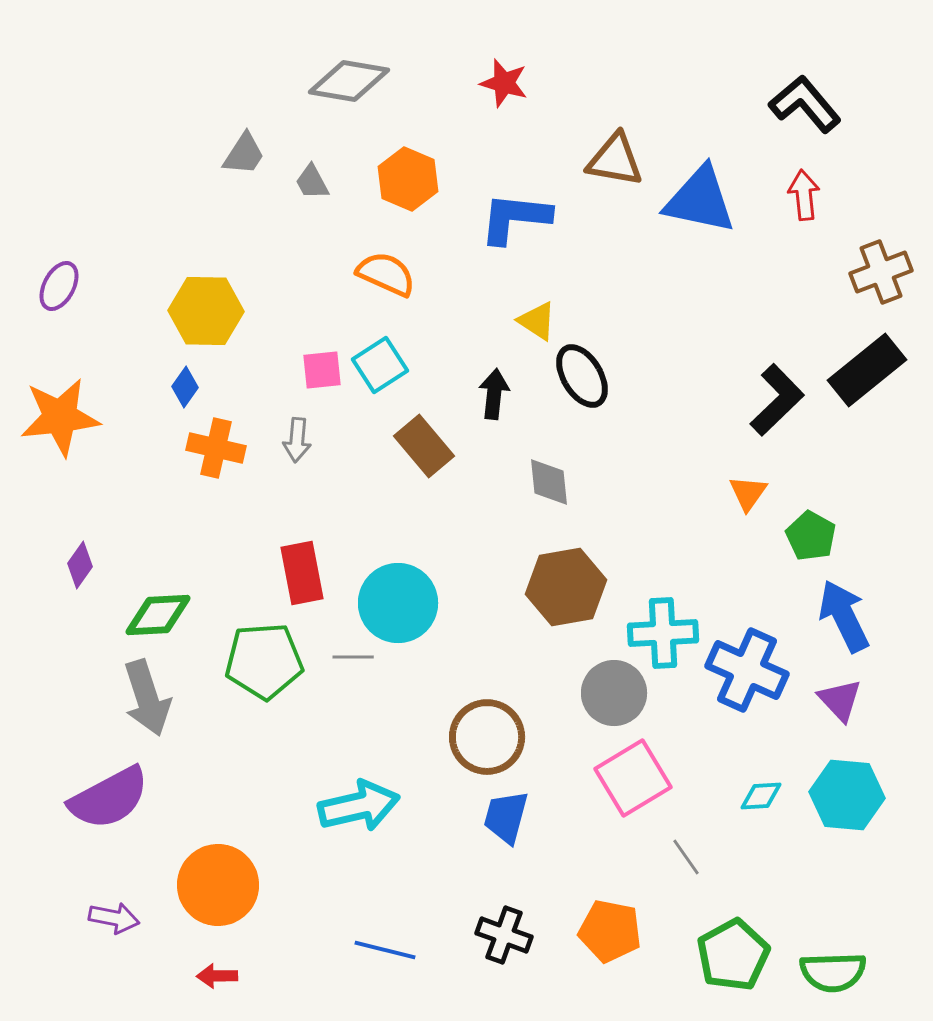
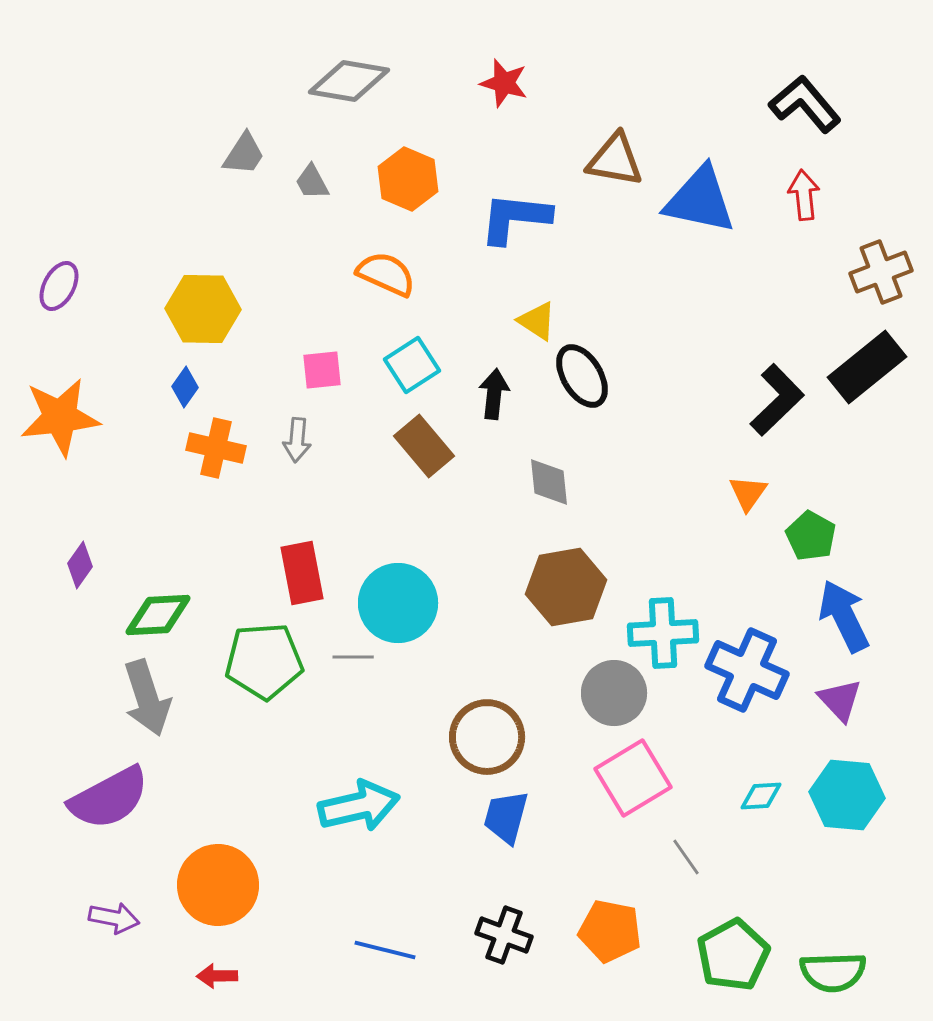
yellow hexagon at (206, 311): moved 3 px left, 2 px up
cyan square at (380, 365): moved 32 px right
black rectangle at (867, 370): moved 3 px up
